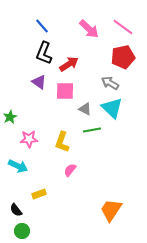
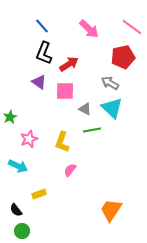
pink line: moved 9 px right
pink star: rotated 18 degrees counterclockwise
